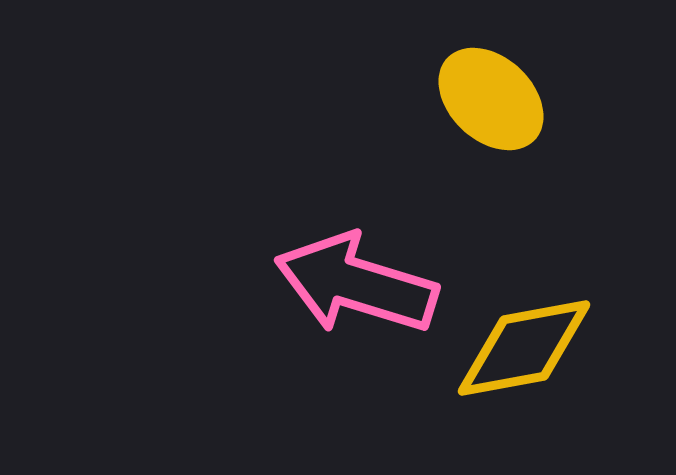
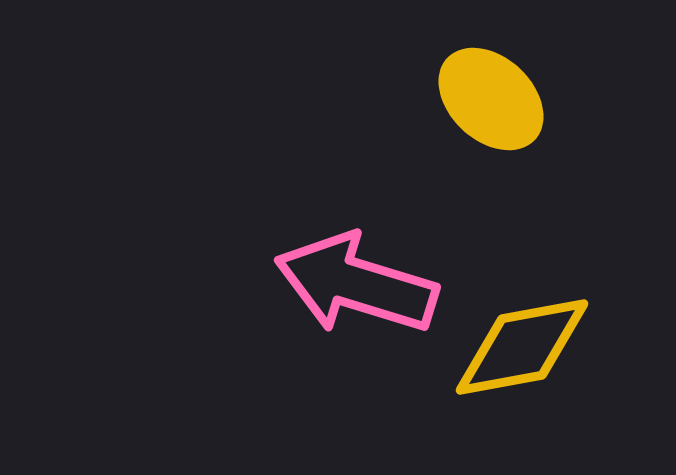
yellow diamond: moved 2 px left, 1 px up
